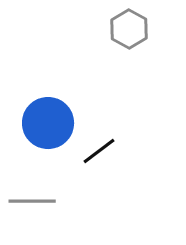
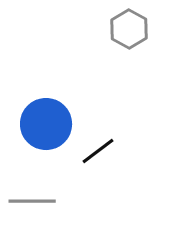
blue circle: moved 2 px left, 1 px down
black line: moved 1 px left
